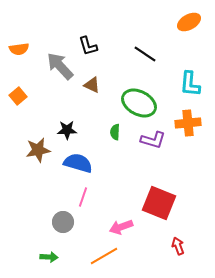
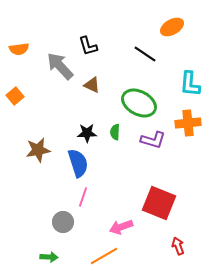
orange ellipse: moved 17 px left, 5 px down
orange square: moved 3 px left
black star: moved 20 px right, 3 px down
blue semicircle: rotated 56 degrees clockwise
